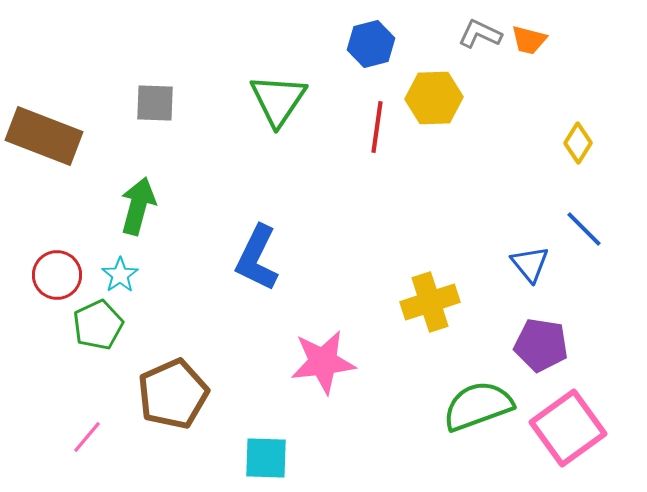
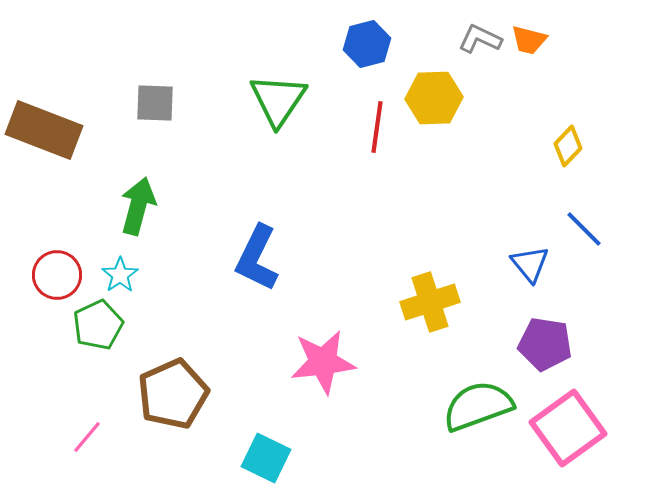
gray L-shape: moved 5 px down
blue hexagon: moved 4 px left
brown rectangle: moved 6 px up
yellow diamond: moved 10 px left, 3 px down; rotated 12 degrees clockwise
purple pentagon: moved 4 px right, 1 px up
cyan square: rotated 24 degrees clockwise
